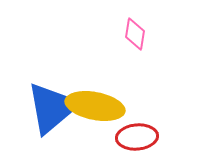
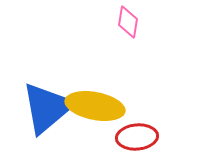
pink diamond: moved 7 px left, 12 px up
blue triangle: moved 5 px left
